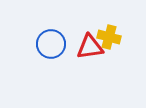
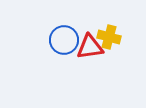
blue circle: moved 13 px right, 4 px up
